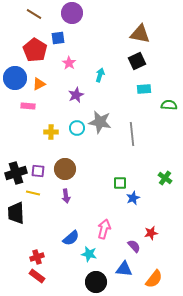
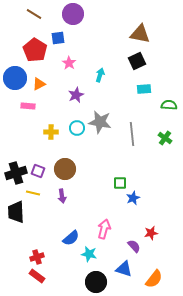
purple circle: moved 1 px right, 1 px down
purple square: rotated 16 degrees clockwise
green cross: moved 40 px up
purple arrow: moved 4 px left
black trapezoid: moved 1 px up
blue triangle: rotated 12 degrees clockwise
